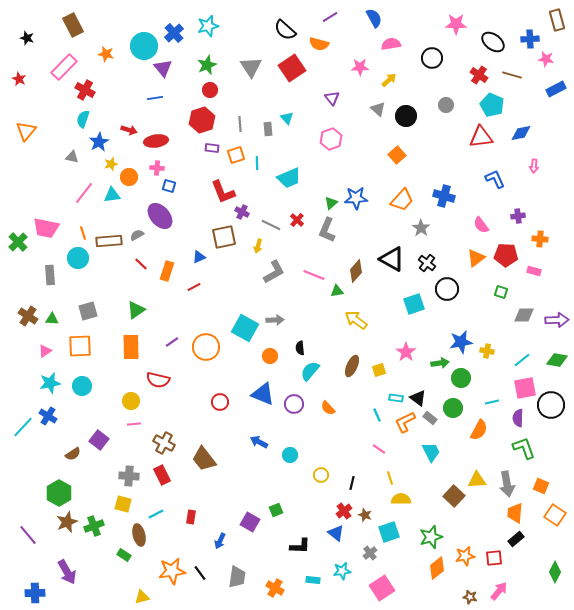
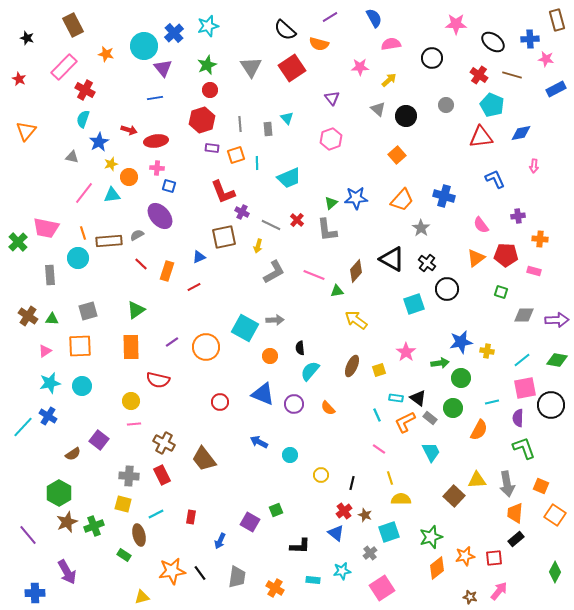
gray L-shape at (327, 230): rotated 30 degrees counterclockwise
